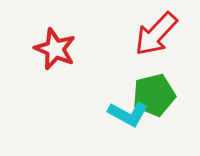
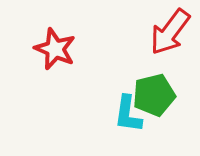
red arrow: moved 14 px right, 2 px up; rotated 6 degrees counterclockwise
cyan L-shape: rotated 69 degrees clockwise
